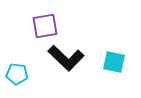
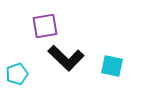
cyan square: moved 2 px left, 4 px down
cyan pentagon: rotated 25 degrees counterclockwise
